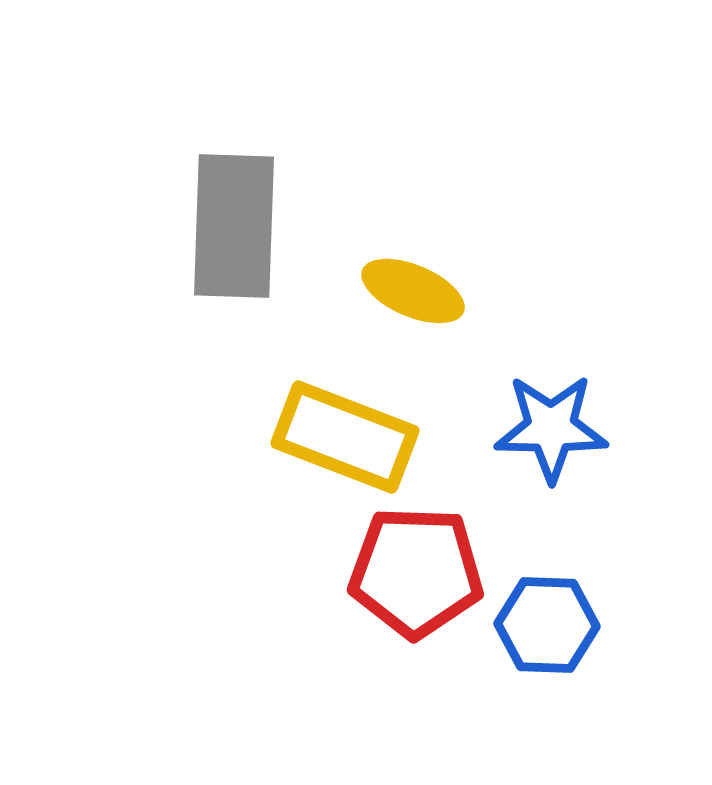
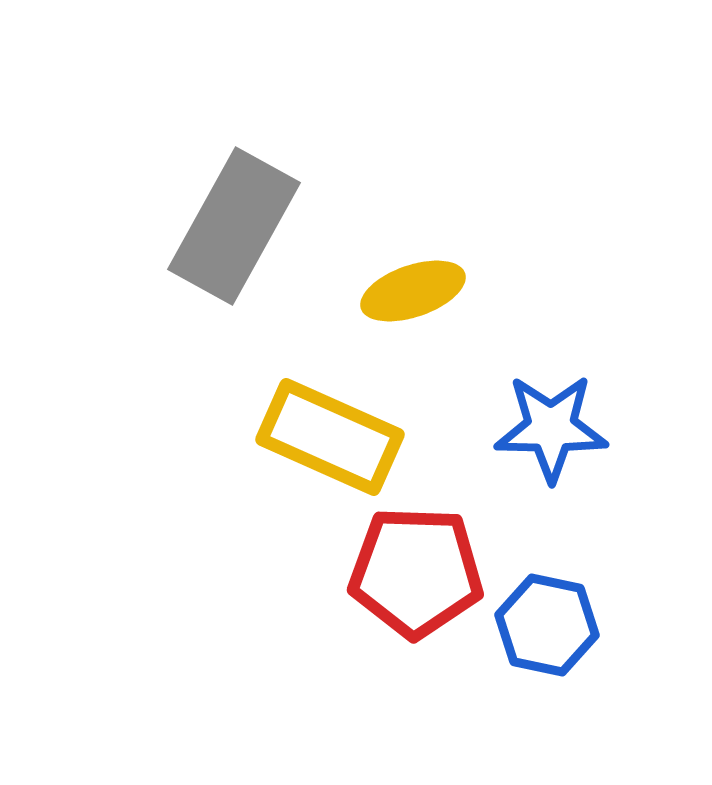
gray rectangle: rotated 27 degrees clockwise
yellow ellipse: rotated 42 degrees counterclockwise
yellow rectangle: moved 15 px left; rotated 3 degrees clockwise
blue hexagon: rotated 10 degrees clockwise
